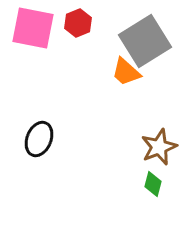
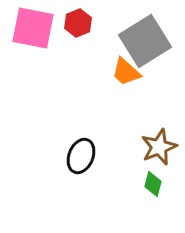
black ellipse: moved 42 px right, 17 px down
